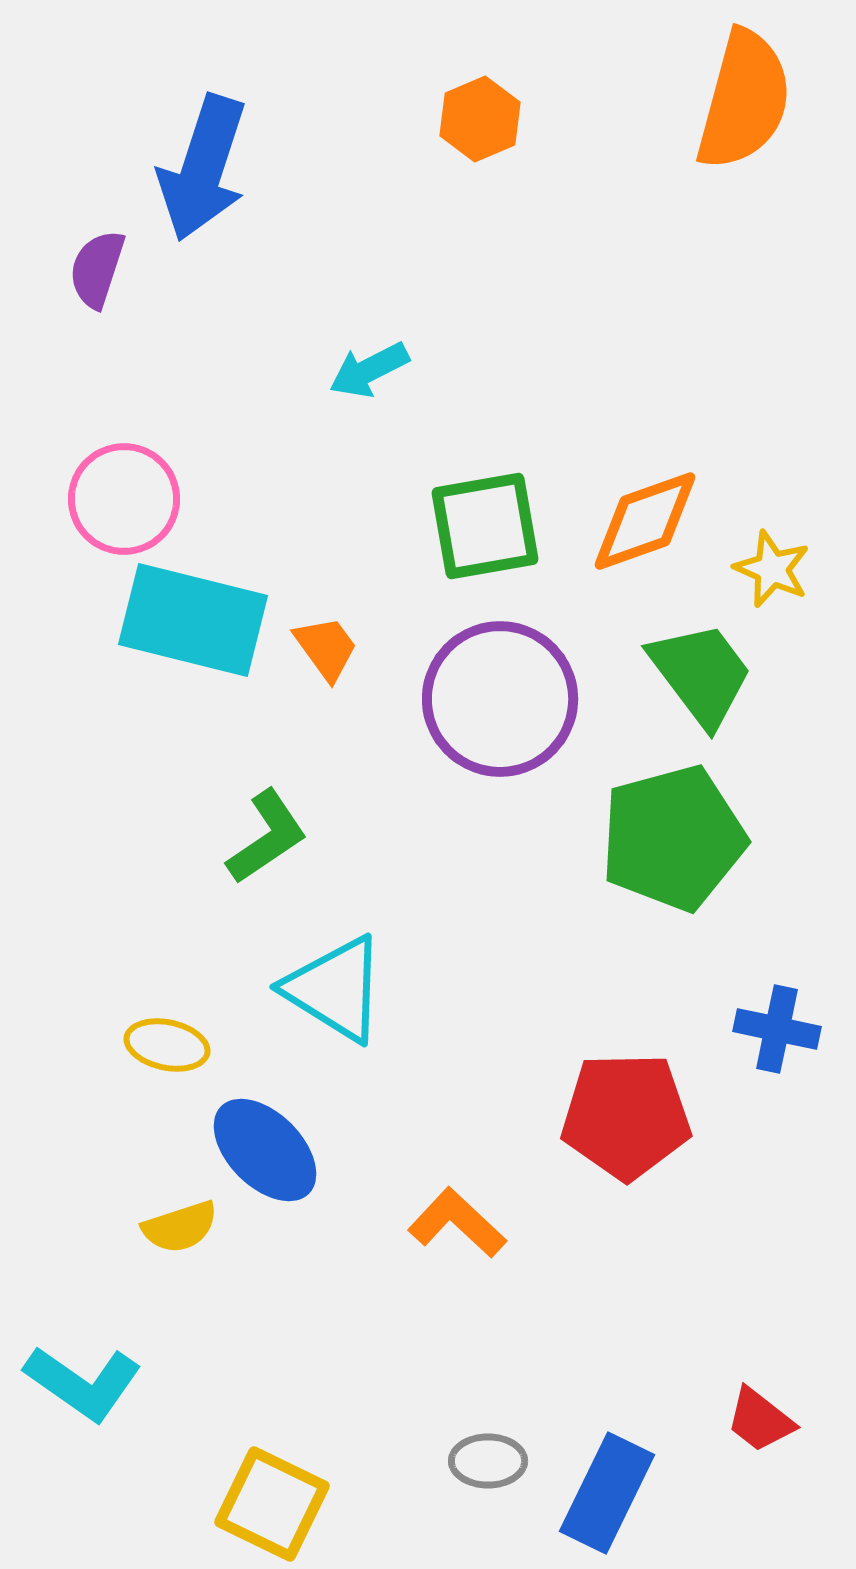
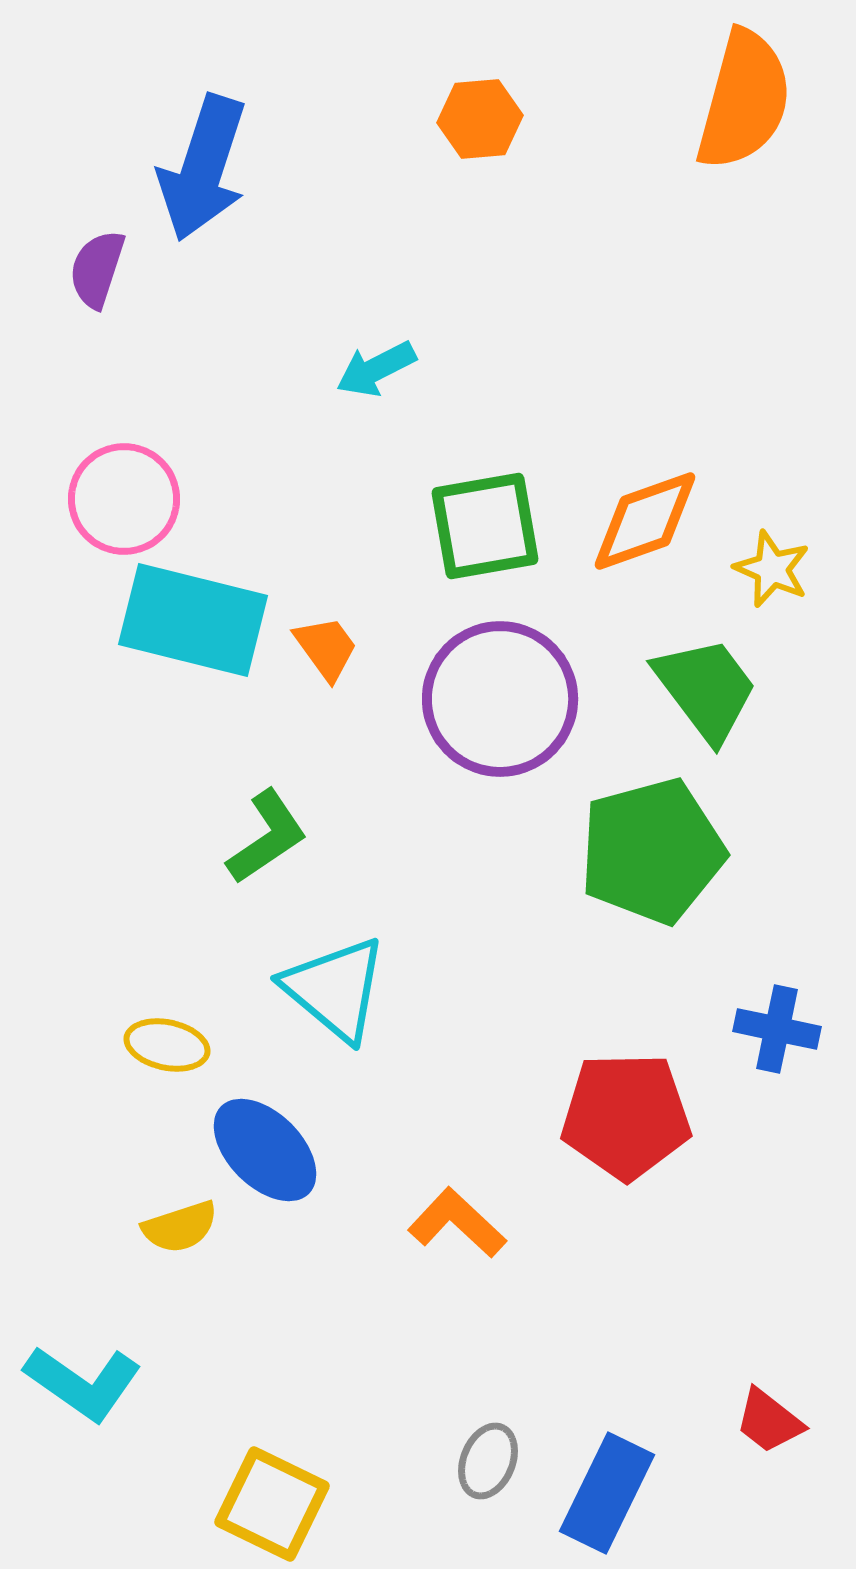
orange hexagon: rotated 18 degrees clockwise
cyan arrow: moved 7 px right, 1 px up
green trapezoid: moved 5 px right, 15 px down
green pentagon: moved 21 px left, 13 px down
cyan triangle: rotated 8 degrees clockwise
red trapezoid: moved 9 px right, 1 px down
gray ellipse: rotated 68 degrees counterclockwise
